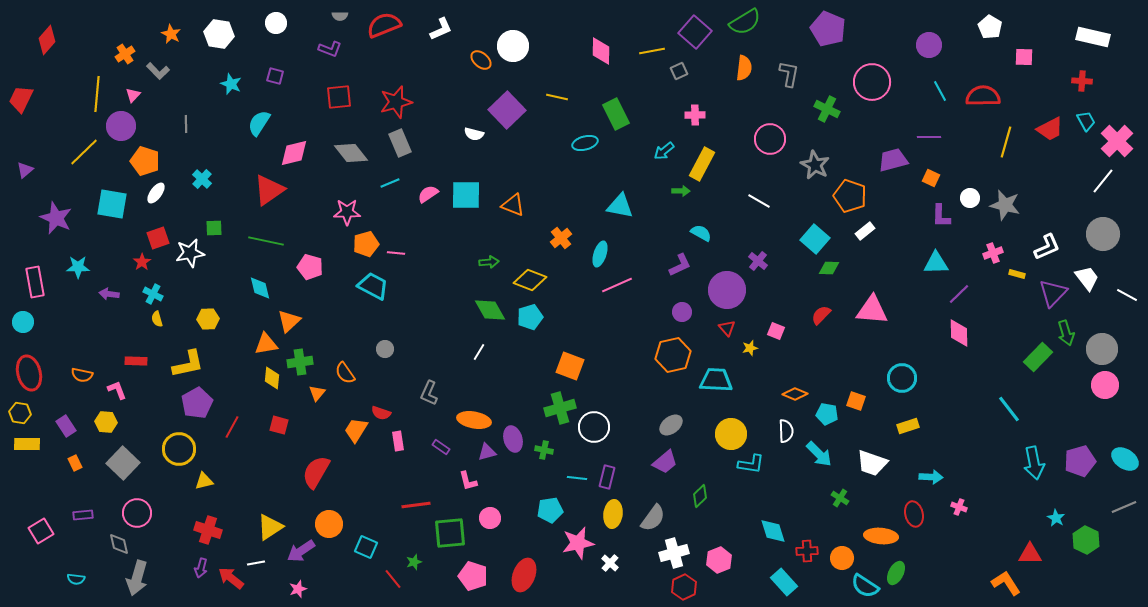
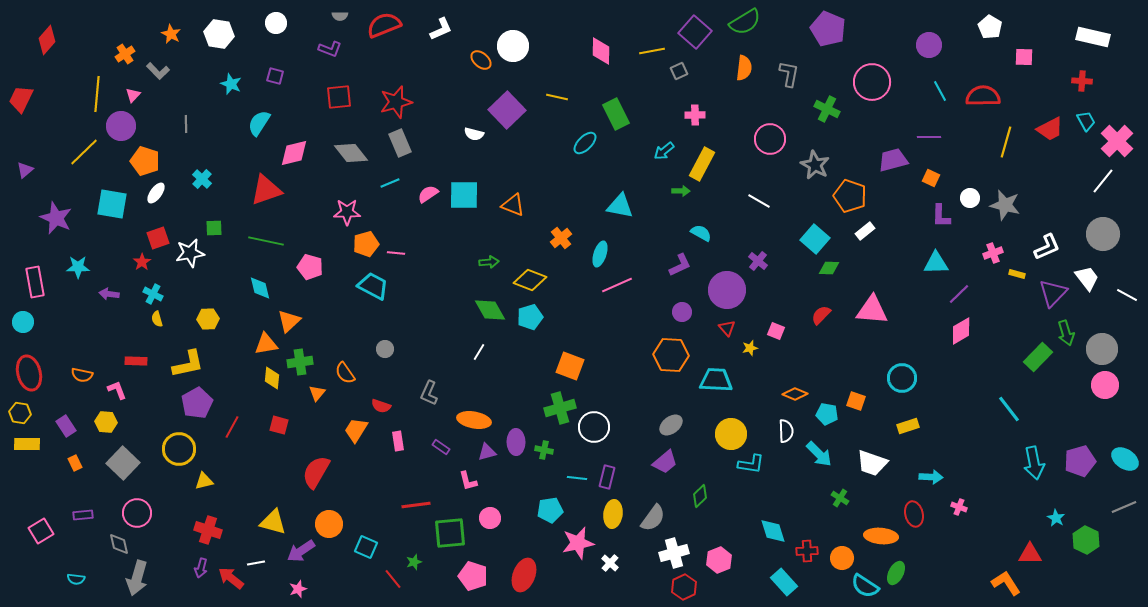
cyan ellipse at (585, 143): rotated 30 degrees counterclockwise
red triangle at (269, 190): moved 3 px left; rotated 16 degrees clockwise
cyan square at (466, 195): moved 2 px left
pink diamond at (959, 333): moved 2 px right, 2 px up; rotated 60 degrees clockwise
orange hexagon at (673, 355): moved 2 px left; rotated 16 degrees clockwise
red semicircle at (381, 413): moved 7 px up
purple ellipse at (513, 439): moved 3 px right, 3 px down; rotated 15 degrees clockwise
yellow triangle at (270, 527): moved 3 px right, 5 px up; rotated 48 degrees clockwise
